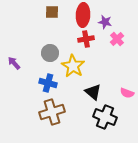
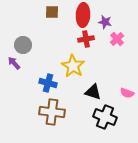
gray circle: moved 27 px left, 8 px up
black triangle: rotated 24 degrees counterclockwise
brown cross: rotated 25 degrees clockwise
